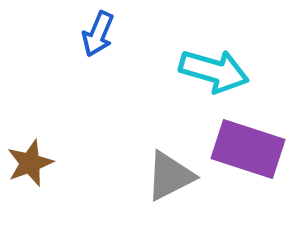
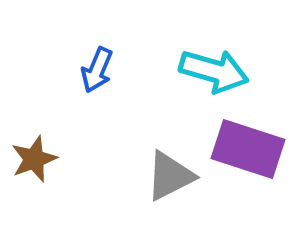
blue arrow: moved 1 px left, 36 px down
brown star: moved 4 px right, 4 px up
